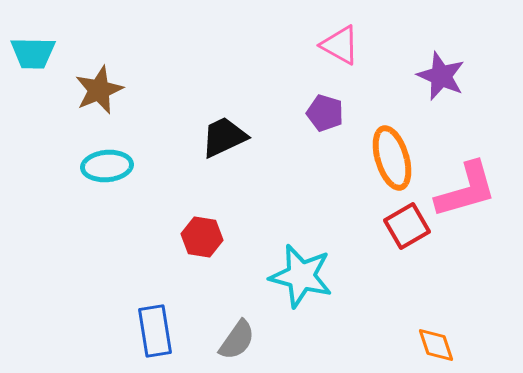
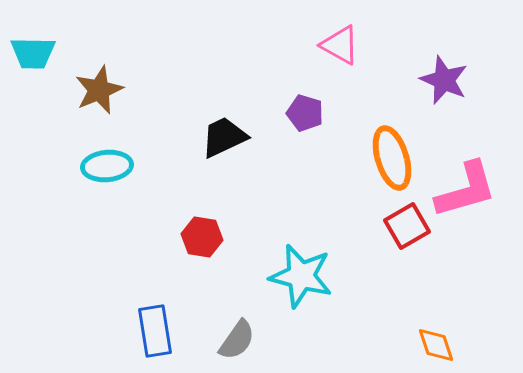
purple star: moved 3 px right, 4 px down
purple pentagon: moved 20 px left
